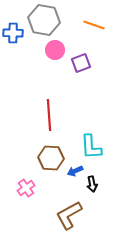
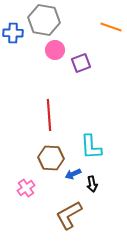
orange line: moved 17 px right, 2 px down
blue arrow: moved 2 px left, 3 px down
